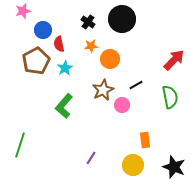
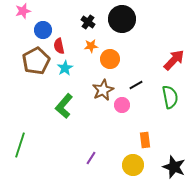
red semicircle: moved 2 px down
